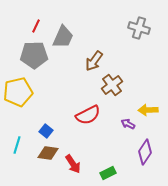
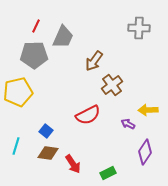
gray cross: rotated 15 degrees counterclockwise
cyan line: moved 1 px left, 1 px down
